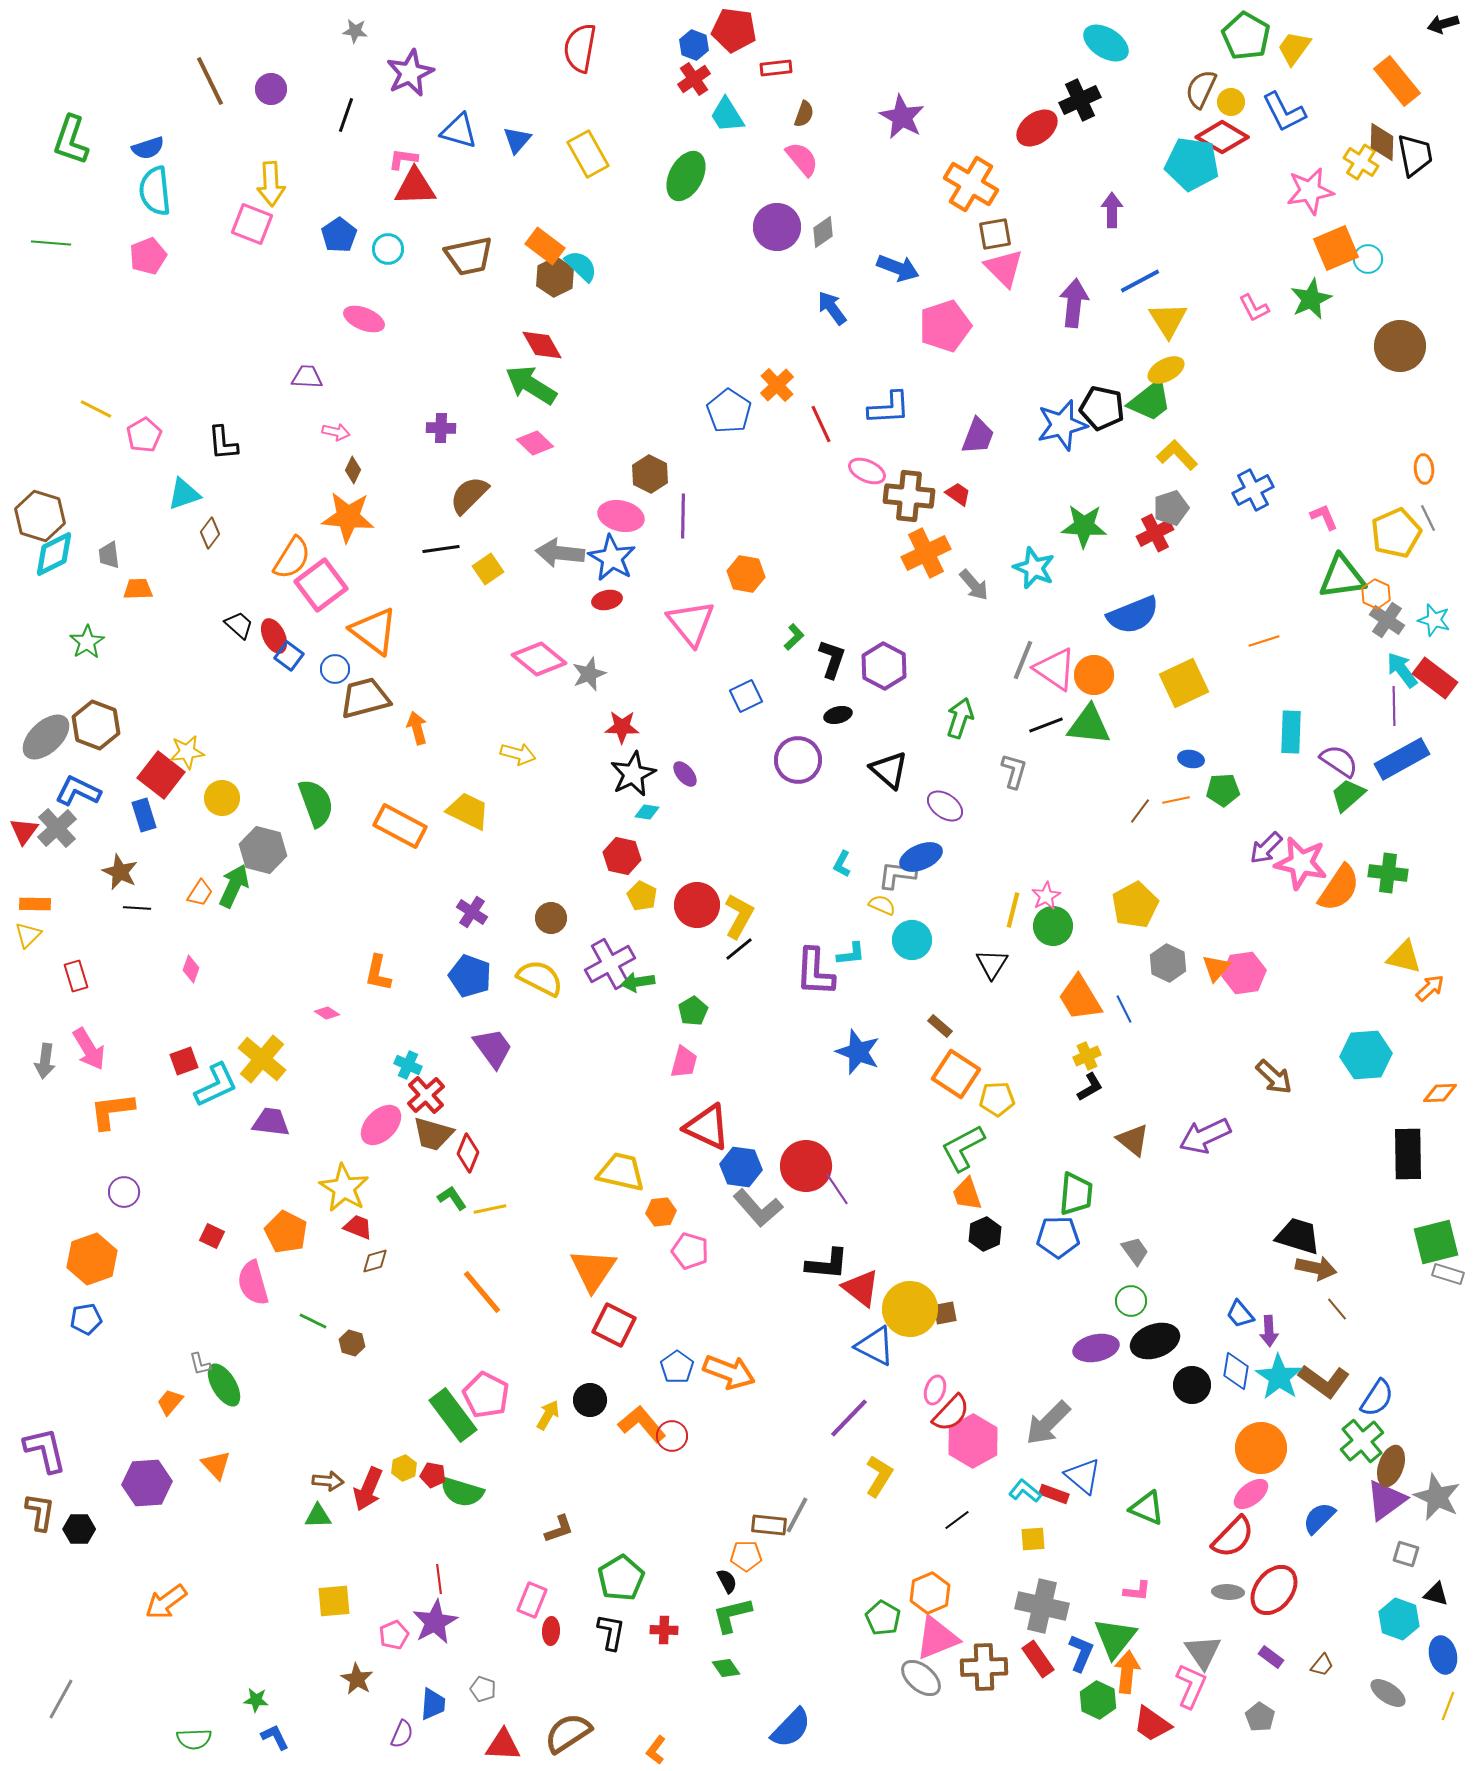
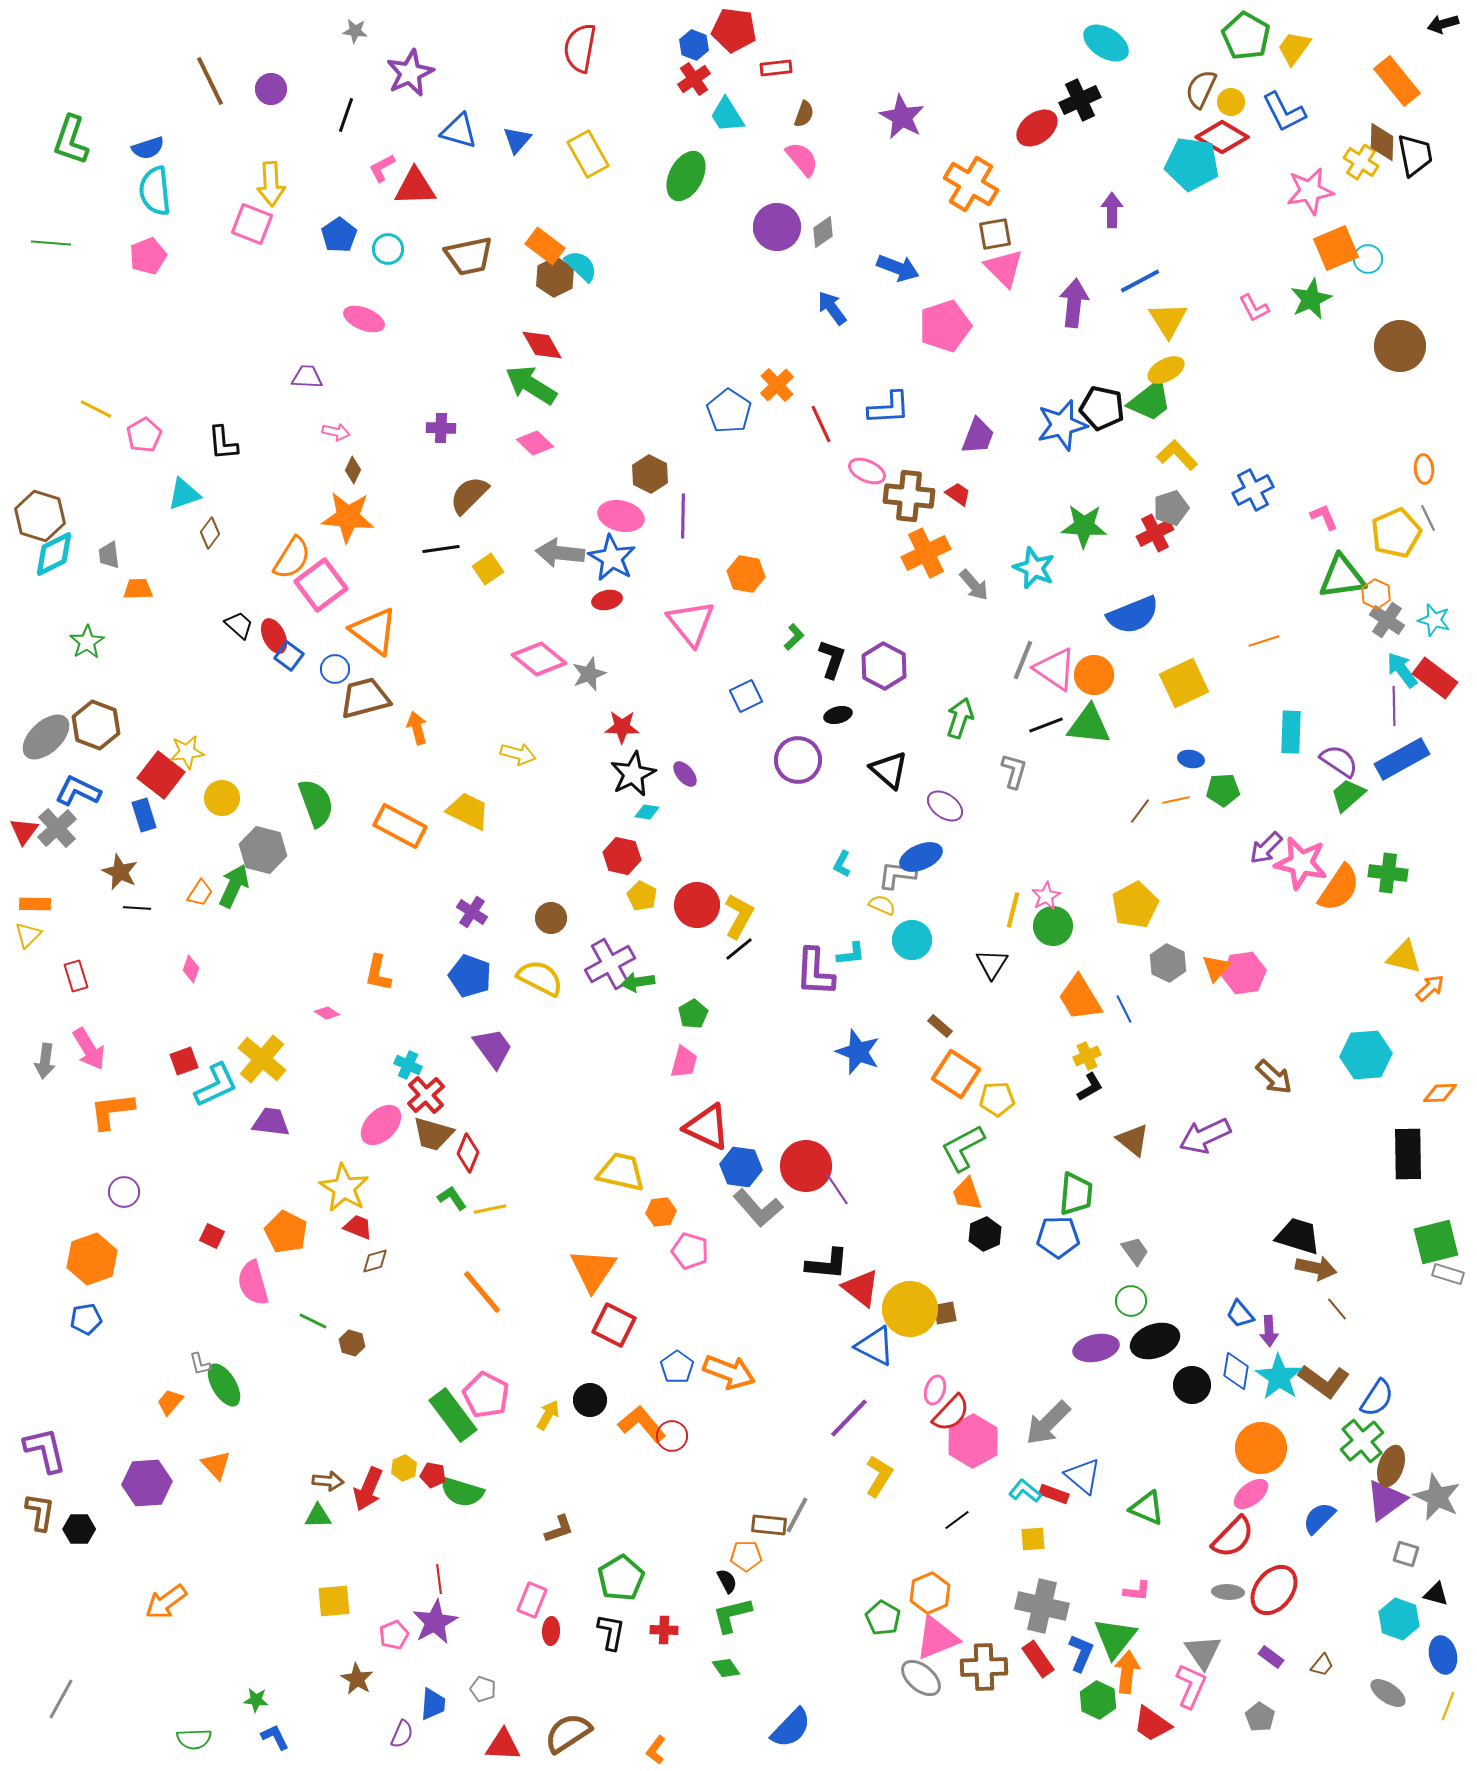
pink L-shape at (403, 159): moved 21 px left, 9 px down; rotated 36 degrees counterclockwise
green pentagon at (693, 1011): moved 3 px down
